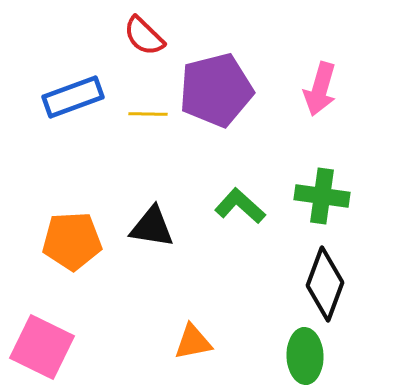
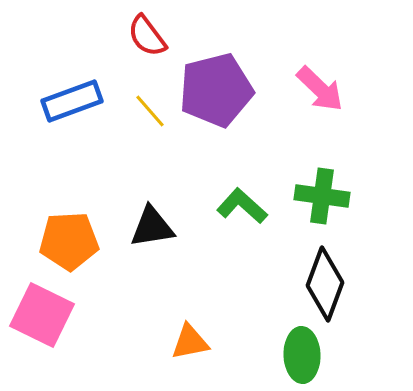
red semicircle: moved 3 px right; rotated 9 degrees clockwise
pink arrow: rotated 62 degrees counterclockwise
blue rectangle: moved 1 px left, 4 px down
yellow line: moved 2 px right, 3 px up; rotated 48 degrees clockwise
green L-shape: moved 2 px right
black triangle: rotated 18 degrees counterclockwise
orange pentagon: moved 3 px left
orange triangle: moved 3 px left
pink square: moved 32 px up
green ellipse: moved 3 px left, 1 px up
